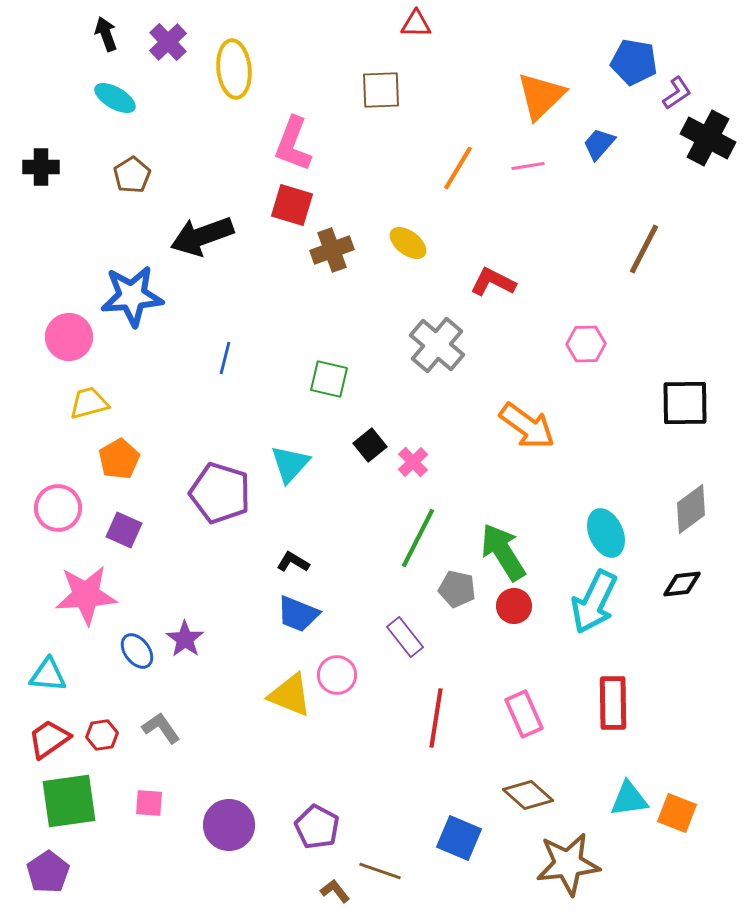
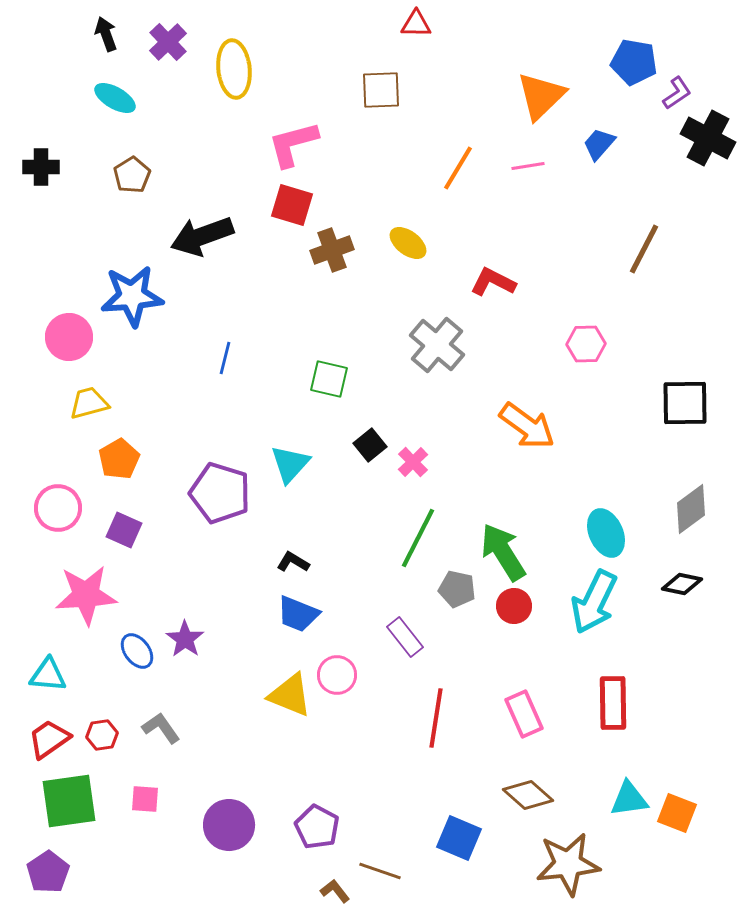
pink L-shape at (293, 144): rotated 54 degrees clockwise
black diamond at (682, 584): rotated 18 degrees clockwise
pink square at (149, 803): moved 4 px left, 4 px up
